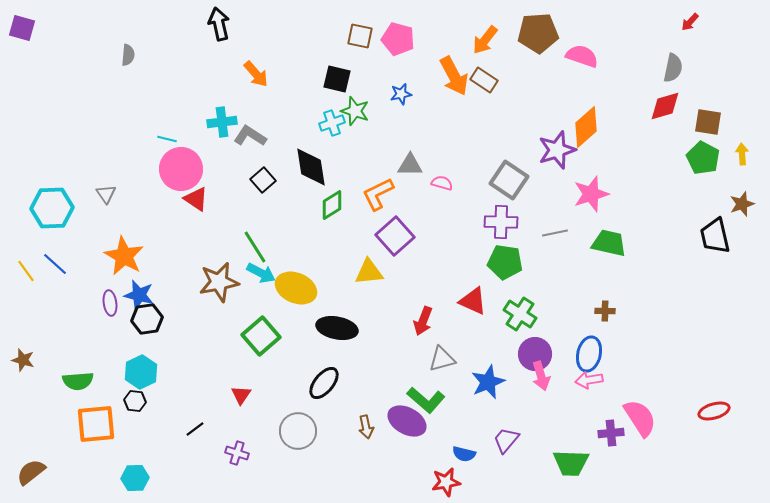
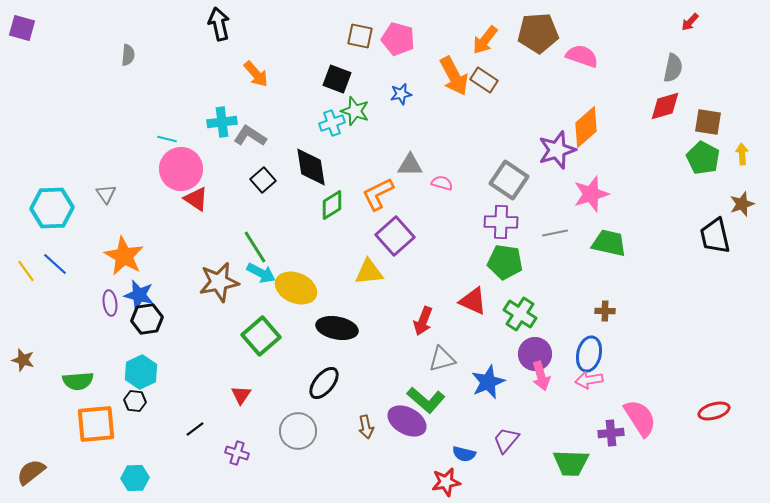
black square at (337, 79): rotated 8 degrees clockwise
